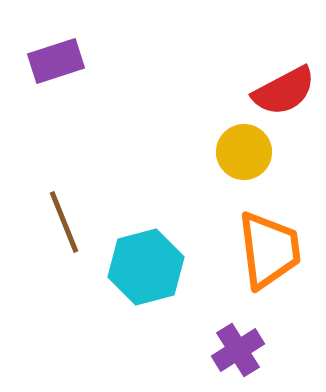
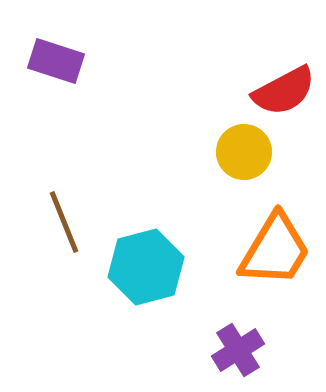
purple rectangle: rotated 36 degrees clockwise
orange trapezoid: moved 6 px right; rotated 38 degrees clockwise
